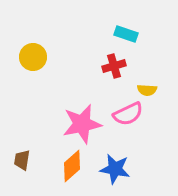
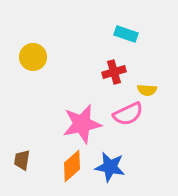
red cross: moved 6 px down
blue star: moved 5 px left, 2 px up
